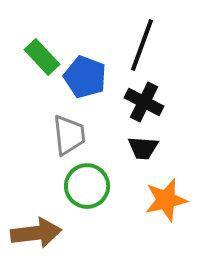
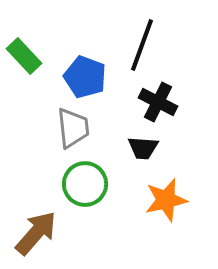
green rectangle: moved 18 px left, 1 px up
black cross: moved 14 px right
gray trapezoid: moved 4 px right, 7 px up
green circle: moved 2 px left, 2 px up
brown arrow: rotated 42 degrees counterclockwise
